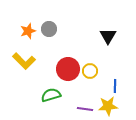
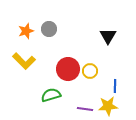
orange star: moved 2 px left
